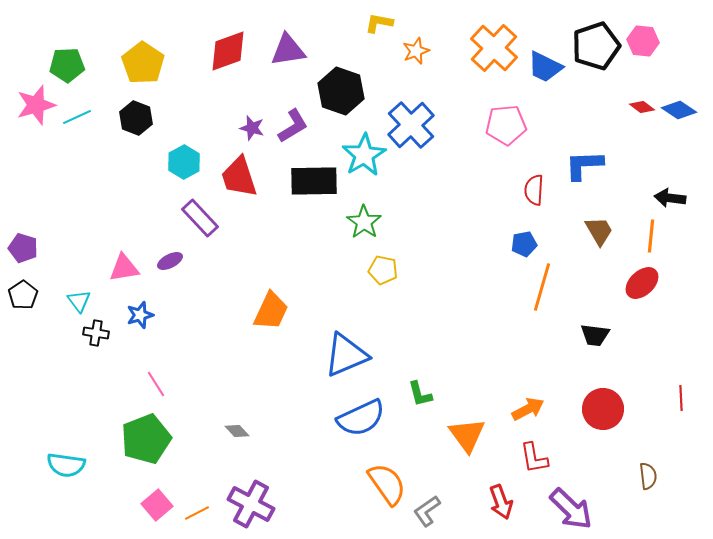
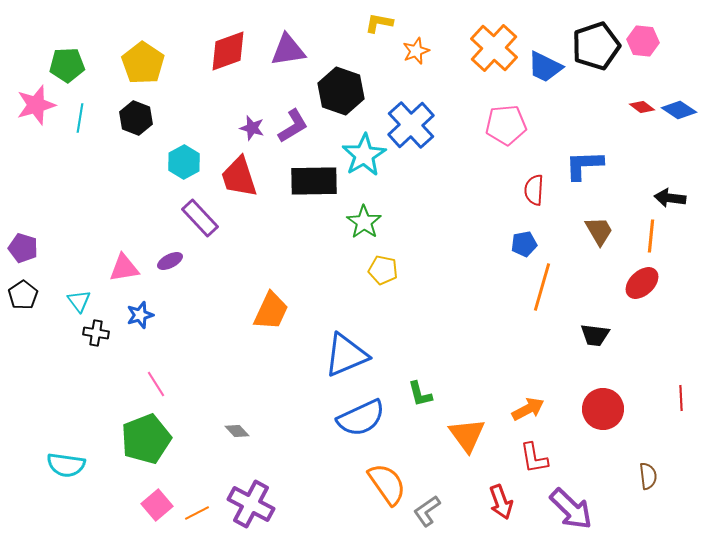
cyan line at (77, 117): moved 3 px right, 1 px down; rotated 56 degrees counterclockwise
